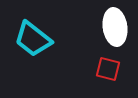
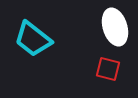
white ellipse: rotated 9 degrees counterclockwise
